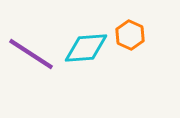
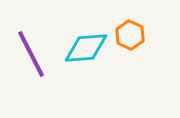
purple line: rotated 30 degrees clockwise
